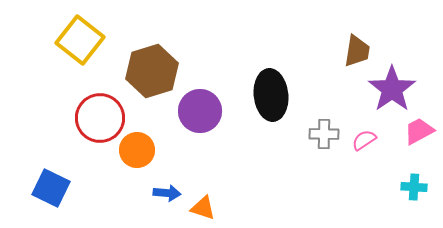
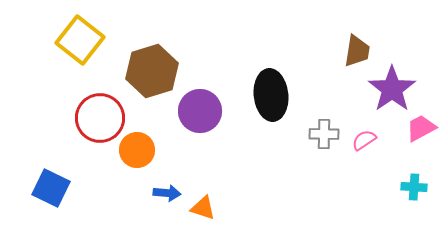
pink trapezoid: moved 2 px right, 3 px up
